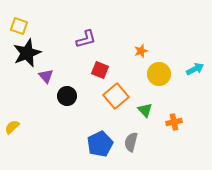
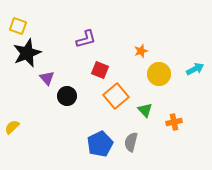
yellow square: moved 1 px left
purple triangle: moved 1 px right, 2 px down
